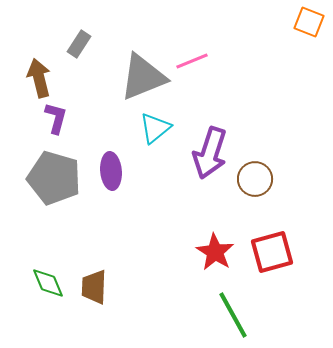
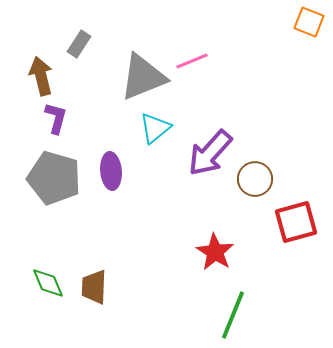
brown arrow: moved 2 px right, 2 px up
purple arrow: rotated 24 degrees clockwise
red square: moved 24 px right, 30 px up
green line: rotated 51 degrees clockwise
